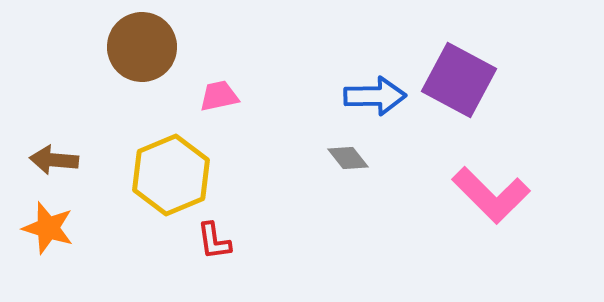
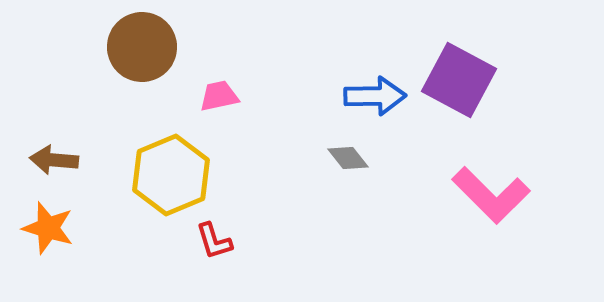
red L-shape: rotated 9 degrees counterclockwise
